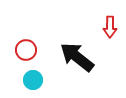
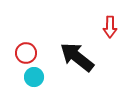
red circle: moved 3 px down
cyan circle: moved 1 px right, 3 px up
